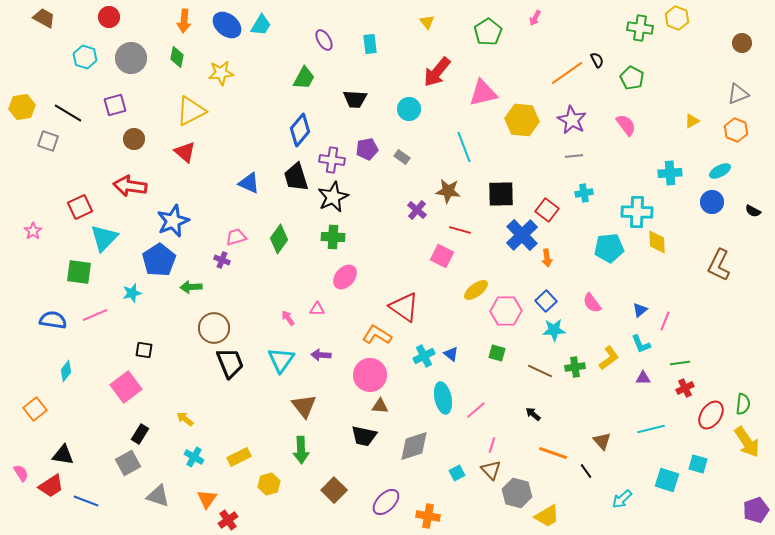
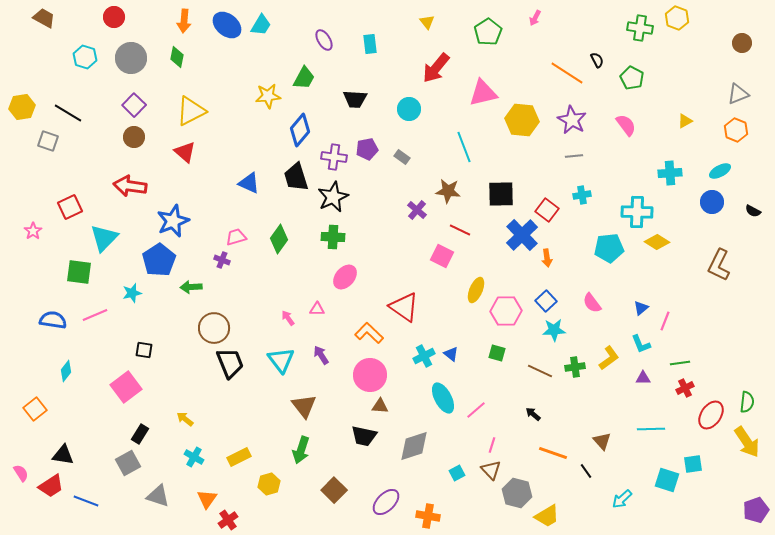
red circle at (109, 17): moved 5 px right
red arrow at (437, 72): moved 1 px left, 4 px up
yellow star at (221, 73): moved 47 px right, 23 px down
orange line at (567, 73): rotated 68 degrees clockwise
purple square at (115, 105): moved 19 px right; rotated 30 degrees counterclockwise
yellow triangle at (692, 121): moved 7 px left
brown circle at (134, 139): moved 2 px up
purple cross at (332, 160): moved 2 px right, 3 px up
cyan cross at (584, 193): moved 2 px left, 2 px down
red square at (80, 207): moved 10 px left
red line at (460, 230): rotated 10 degrees clockwise
yellow diamond at (657, 242): rotated 55 degrees counterclockwise
yellow ellipse at (476, 290): rotated 30 degrees counterclockwise
blue triangle at (640, 310): moved 1 px right, 2 px up
orange L-shape at (377, 335): moved 8 px left, 2 px up; rotated 12 degrees clockwise
purple arrow at (321, 355): rotated 54 degrees clockwise
cyan triangle at (281, 360): rotated 12 degrees counterclockwise
cyan ellipse at (443, 398): rotated 16 degrees counterclockwise
green semicircle at (743, 404): moved 4 px right, 2 px up
cyan line at (651, 429): rotated 12 degrees clockwise
green arrow at (301, 450): rotated 20 degrees clockwise
cyan square at (698, 464): moved 5 px left; rotated 24 degrees counterclockwise
